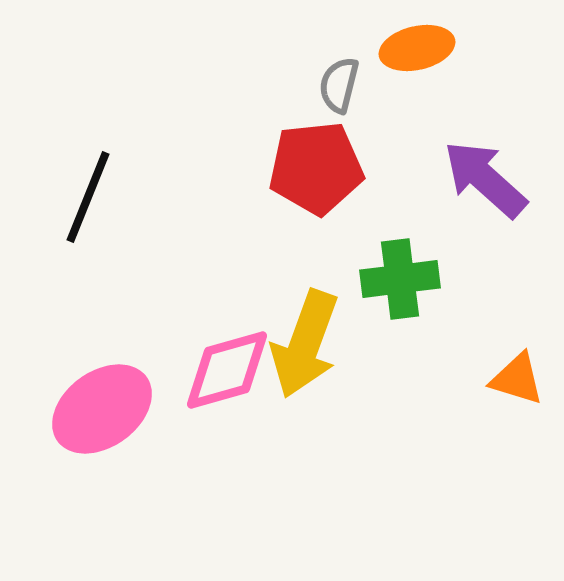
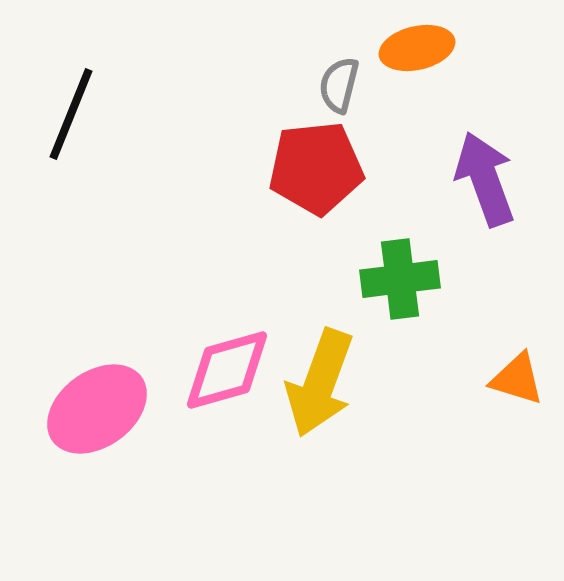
purple arrow: rotated 28 degrees clockwise
black line: moved 17 px left, 83 px up
yellow arrow: moved 15 px right, 39 px down
pink ellipse: moved 5 px left
